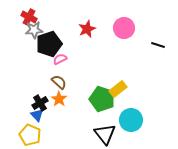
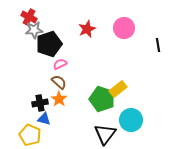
black line: rotated 64 degrees clockwise
pink semicircle: moved 5 px down
black cross: rotated 21 degrees clockwise
blue triangle: moved 7 px right, 4 px down; rotated 32 degrees counterclockwise
black triangle: rotated 15 degrees clockwise
